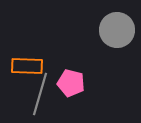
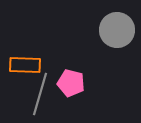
orange rectangle: moved 2 px left, 1 px up
